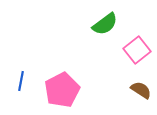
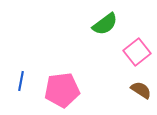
pink square: moved 2 px down
pink pentagon: rotated 20 degrees clockwise
